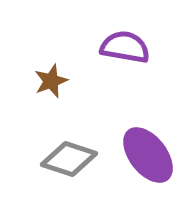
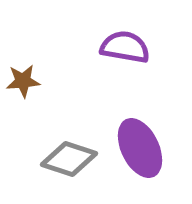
brown star: moved 28 px left; rotated 16 degrees clockwise
purple ellipse: moved 8 px left, 7 px up; rotated 12 degrees clockwise
